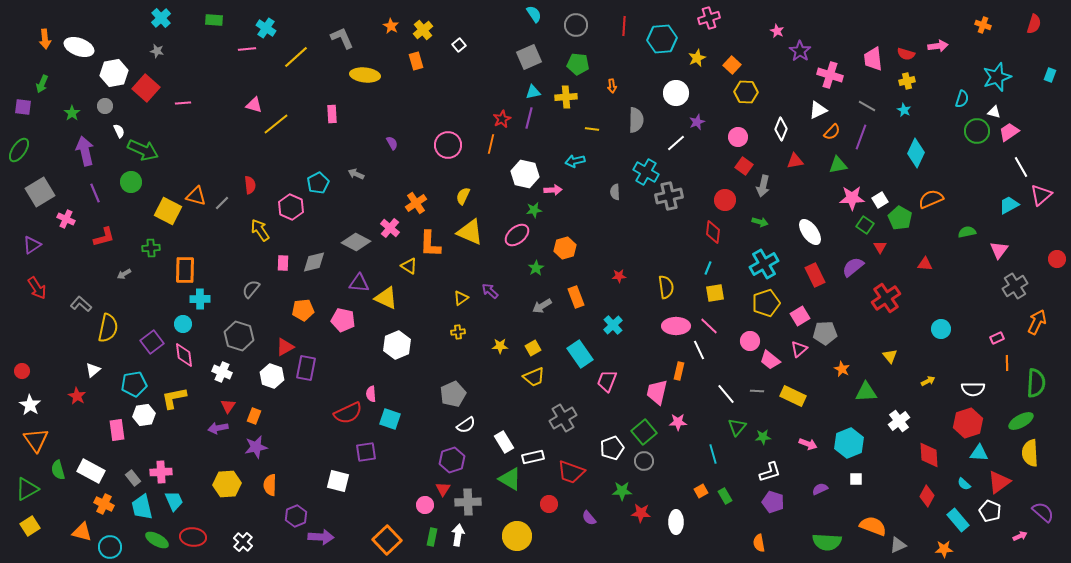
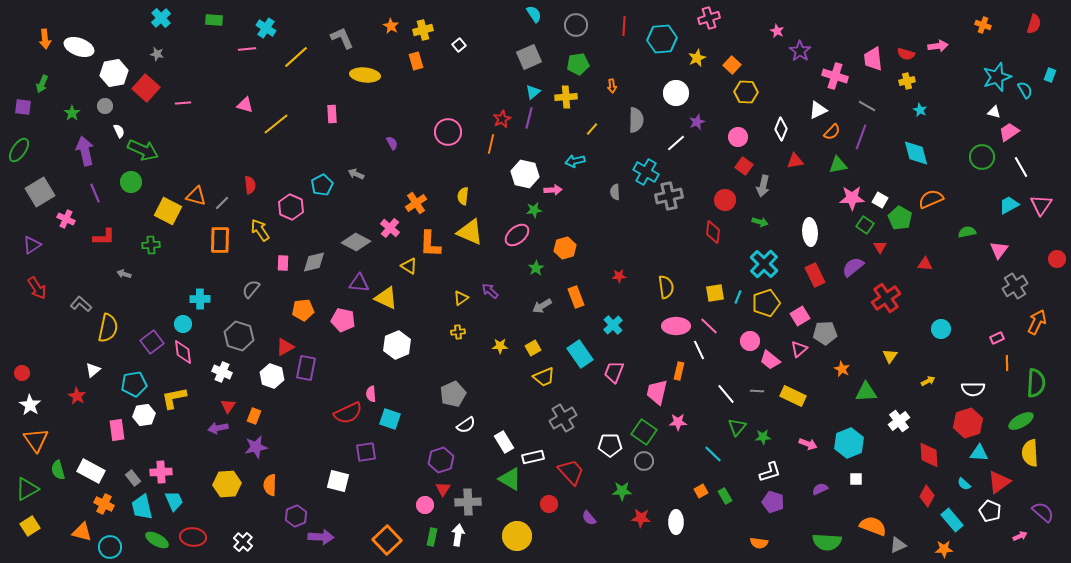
yellow cross at (423, 30): rotated 24 degrees clockwise
gray star at (157, 51): moved 3 px down
green pentagon at (578, 64): rotated 15 degrees counterclockwise
pink cross at (830, 75): moved 5 px right, 1 px down
cyan triangle at (533, 92): rotated 28 degrees counterclockwise
cyan semicircle at (962, 99): moved 63 px right, 9 px up; rotated 48 degrees counterclockwise
pink triangle at (254, 105): moved 9 px left
cyan star at (904, 110): moved 16 px right
yellow line at (592, 129): rotated 56 degrees counterclockwise
green circle at (977, 131): moved 5 px right, 26 px down
pink circle at (448, 145): moved 13 px up
cyan diamond at (916, 153): rotated 40 degrees counterclockwise
cyan pentagon at (318, 183): moved 4 px right, 2 px down
pink triangle at (1041, 195): moved 10 px down; rotated 15 degrees counterclockwise
yellow semicircle at (463, 196): rotated 18 degrees counterclockwise
white square at (880, 200): rotated 28 degrees counterclockwise
white ellipse at (810, 232): rotated 32 degrees clockwise
red L-shape at (104, 237): rotated 15 degrees clockwise
green cross at (151, 248): moved 3 px up
cyan cross at (764, 264): rotated 16 degrees counterclockwise
cyan line at (708, 268): moved 30 px right, 29 px down
orange rectangle at (185, 270): moved 35 px right, 30 px up
gray arrow at (124, 274): rotated 48 degrees clockwise
pink diamond at (184, 355): moved 1 px left, 3 px up
yellow triangle at (890, 356): rotated 14 degrees clockwise
red circle at (22, 371): moved 2 px down
yellow trapezoid at (534, 377): moved 10 px right
pink trapezoid at (607, 381): moved 7 px right, 9 px up
green square at (644, 432): rotated 15 degrees counterclockwise
white pentagon at (612, 448): moved 2 px left, 3 px up; rotated 20 degrees clockwise
cyan line at (713, 454): rotated 30 degrees counterclockwise
purple hexagon at (452, 460): moved 11 px left
red trapezoid at (571, 472): rotated 152 degrees counterclockwise
red star at (641, 513): moved 5 px down
cyan rectangle at (958, 520): moved 6 px left
orange semicircle at (759, 543): rotated 72 degrees counterclockwise
